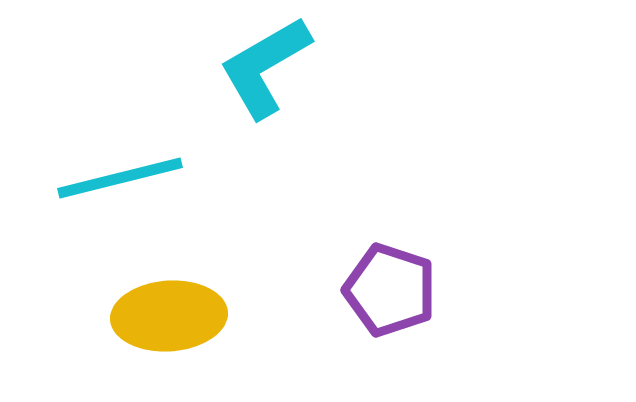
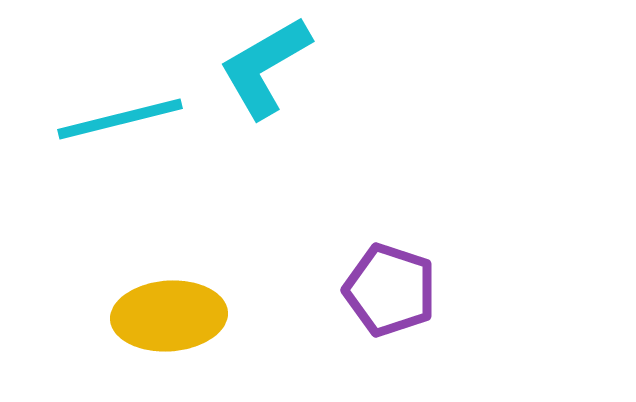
cyan line: moved 59 px up
